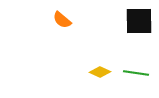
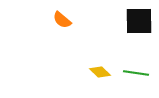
yellow diamond: rotated 20 degrees clockwise
